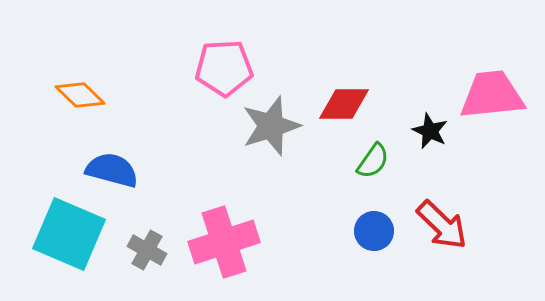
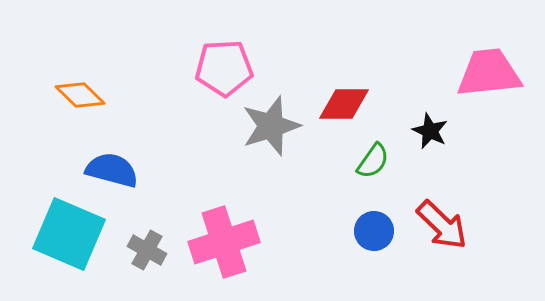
pink trapezoid: moved 3 px left, 22 px up
